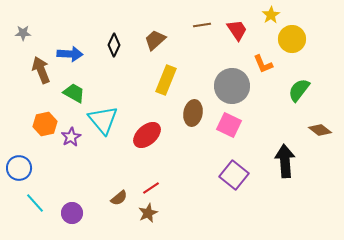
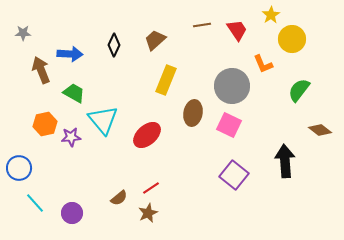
purple star: rotated 24 degrees clockwise
